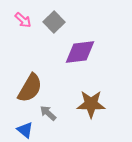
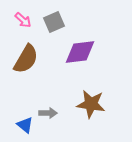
gray square: rotated 20 degrees clockwise
brown semicircle: moved 4 px left, 29 px up
brown star: rotated 8 degrees clockwise
gray arrow: rotated 138 degrees clockwise
blue triangle: moved 5 px up
